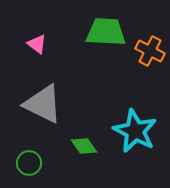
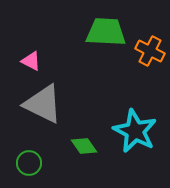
pink triangle: moved 6 px left, 17 px down; rotated 10 degrees counterclockwise
